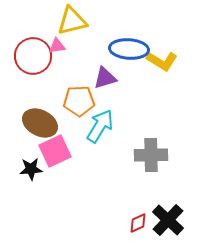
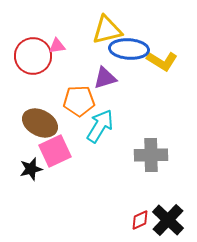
yellow triangle: moved 35 px right, 9 px down
black star: rotated 10 degrees counterclockwise
red diamond: moved 2 px right, 3 px up
